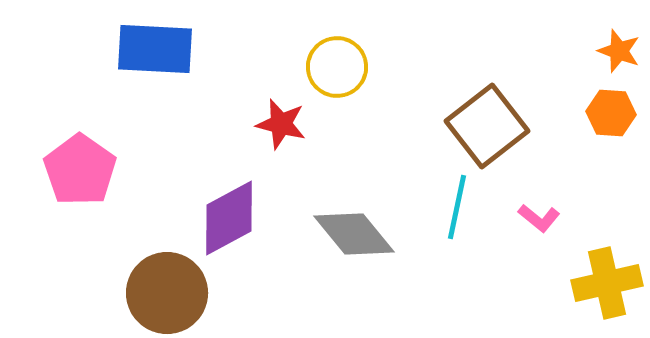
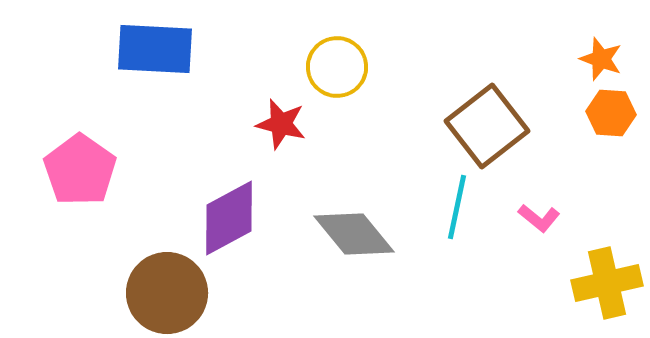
orange star: moved 18 px left, 8 px down
